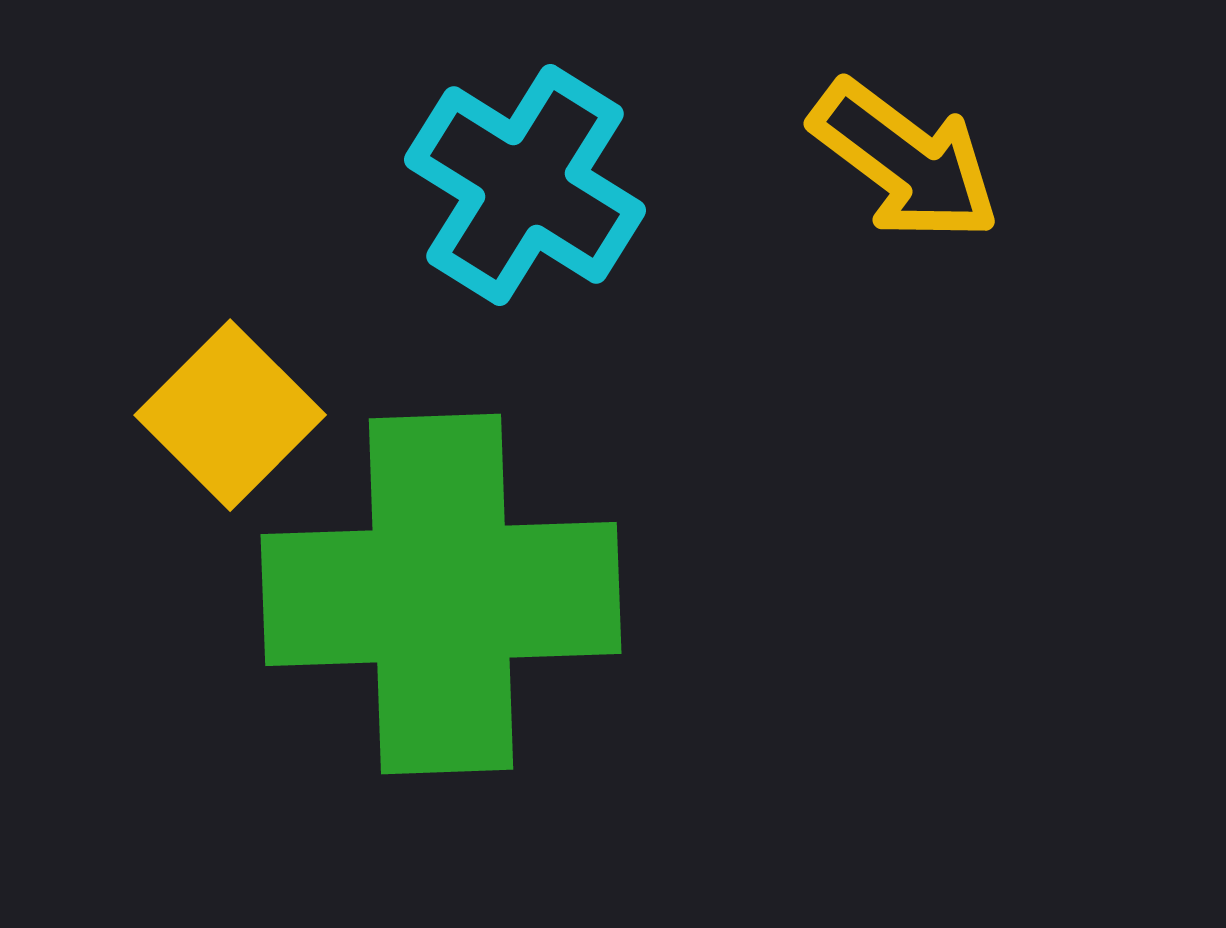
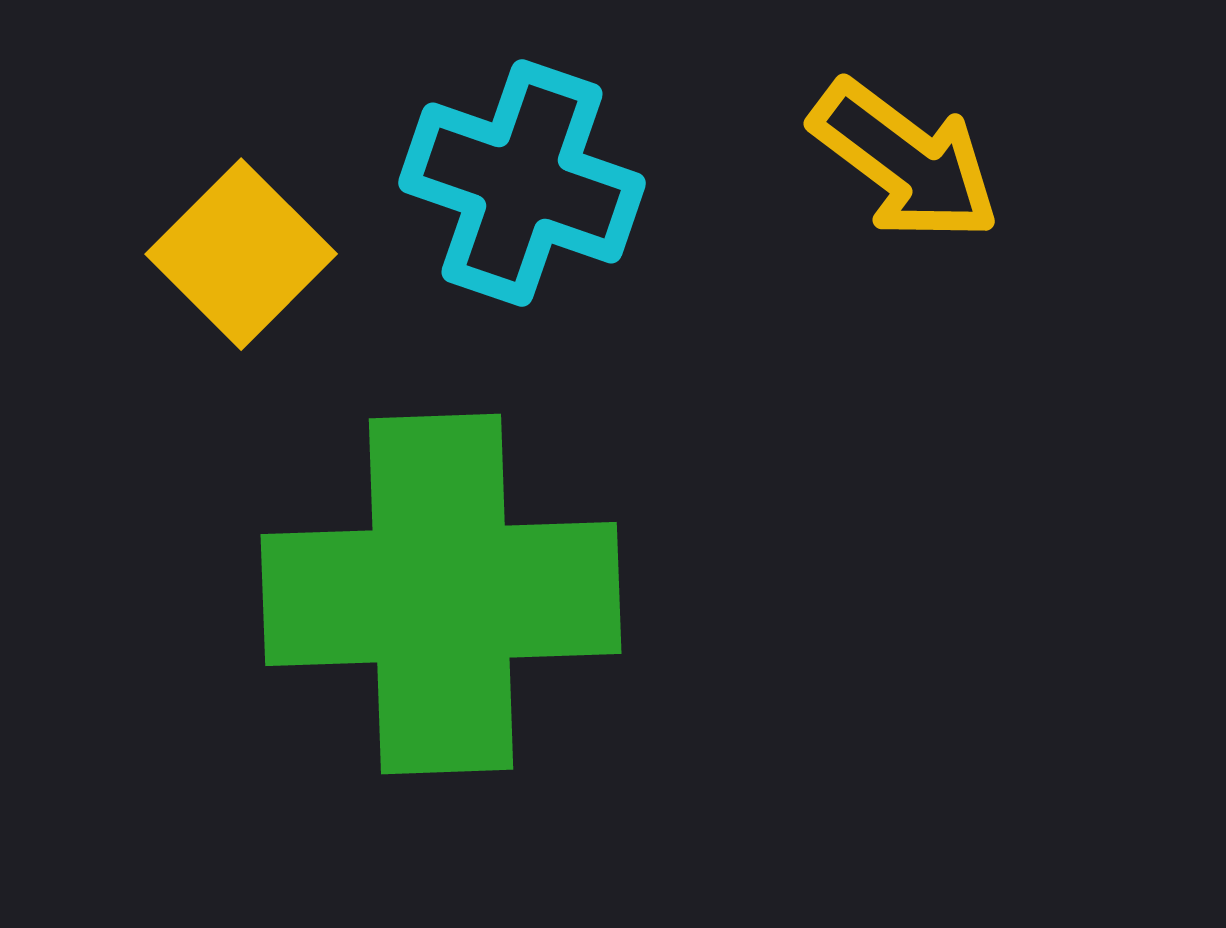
cyan cross: moved 3 px left, 2 px up; rotated 13 degrees counterclockwise
yellow square: moved 11 px right, 161 px up
